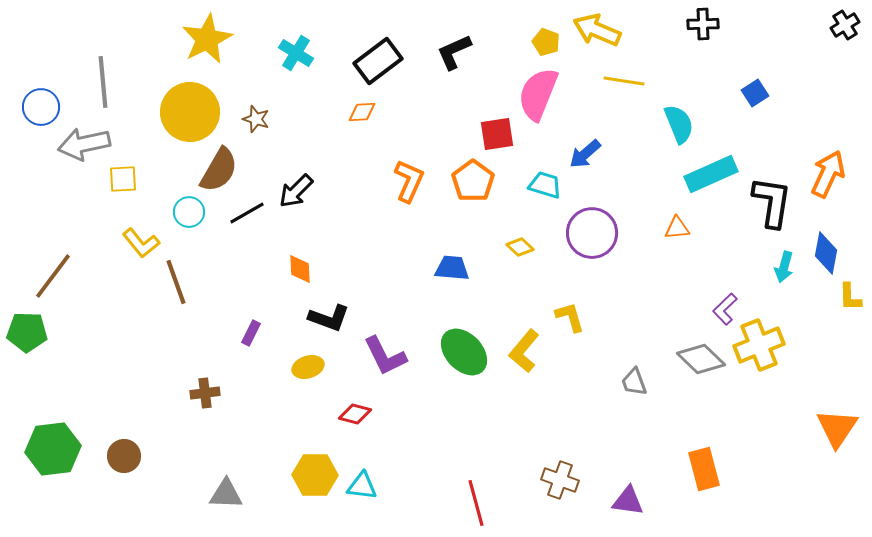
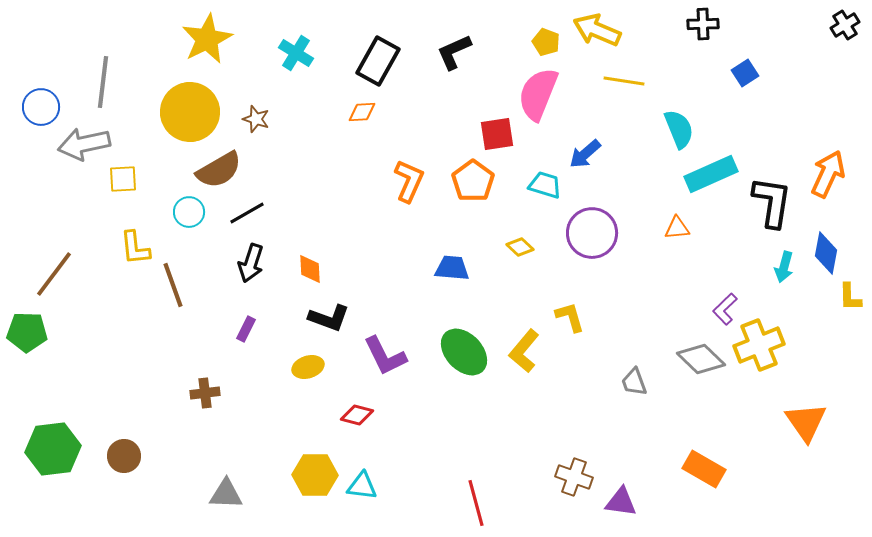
black rectangle at (378, 61): rotated 24 degrees counterclockwise
gray line at (103, 82): rotated 12 degrees clockwise
blue square at (755, 93): moved 10 px left, 20 px up
cyan semicircle at (679, 124): moved 5 px down
brown semicircle at (219, 170): rotated 30 degrees clockwise
black arrow at (296, 191): moved 45 px left, 72 px down; rotated 27 degrees counterclockwise
yellow L-shape at (141, 243): moved 6 px left, 5 px down; rotated 33 degrees clockwise
orange diamond at (300, 269): moved 10 px right
brown line at (53, 276): moved 1 px right, 2 px up
brown line at (176, 282): moved 3 px left, 3 px down
purple rectangle at (251, 333): moved 5 px left, 4 px up
red diamond at (355, 414): moved 2 px right, 1 px down
orange triangle at (837, 428): moved 31 px left, 6 px up; rotated 9 degrees counterclockwise
orange rectangle at (704, 469): rotated 45 degrees counterclockwise
brown cross at (560, 480): moved 14 px right, 3 px up
purple triangle at (628, 501): moved 7 px left, 1 px down
